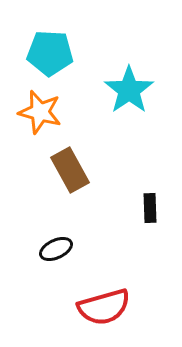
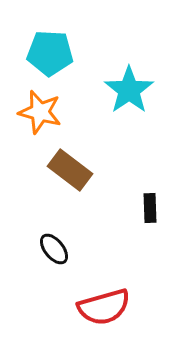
brown rectangle: rotated 24 degrees counterclockwise
black ellipse: moved 2 px left; rotated 76 degrees clockwise
